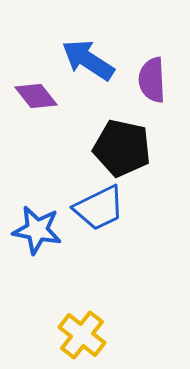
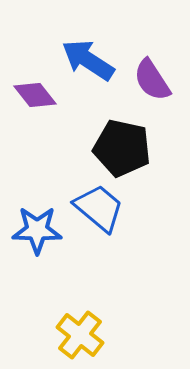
purple semicircle: rotated 30 degrees counterclockwise
purple diamond: moved 1 px left, 1 px up
blue trapezoid: rotated 114 degrees counterclockwise
blue star: rotated 9 degrees counterclockwise
yellow cross: moved 2 px left
